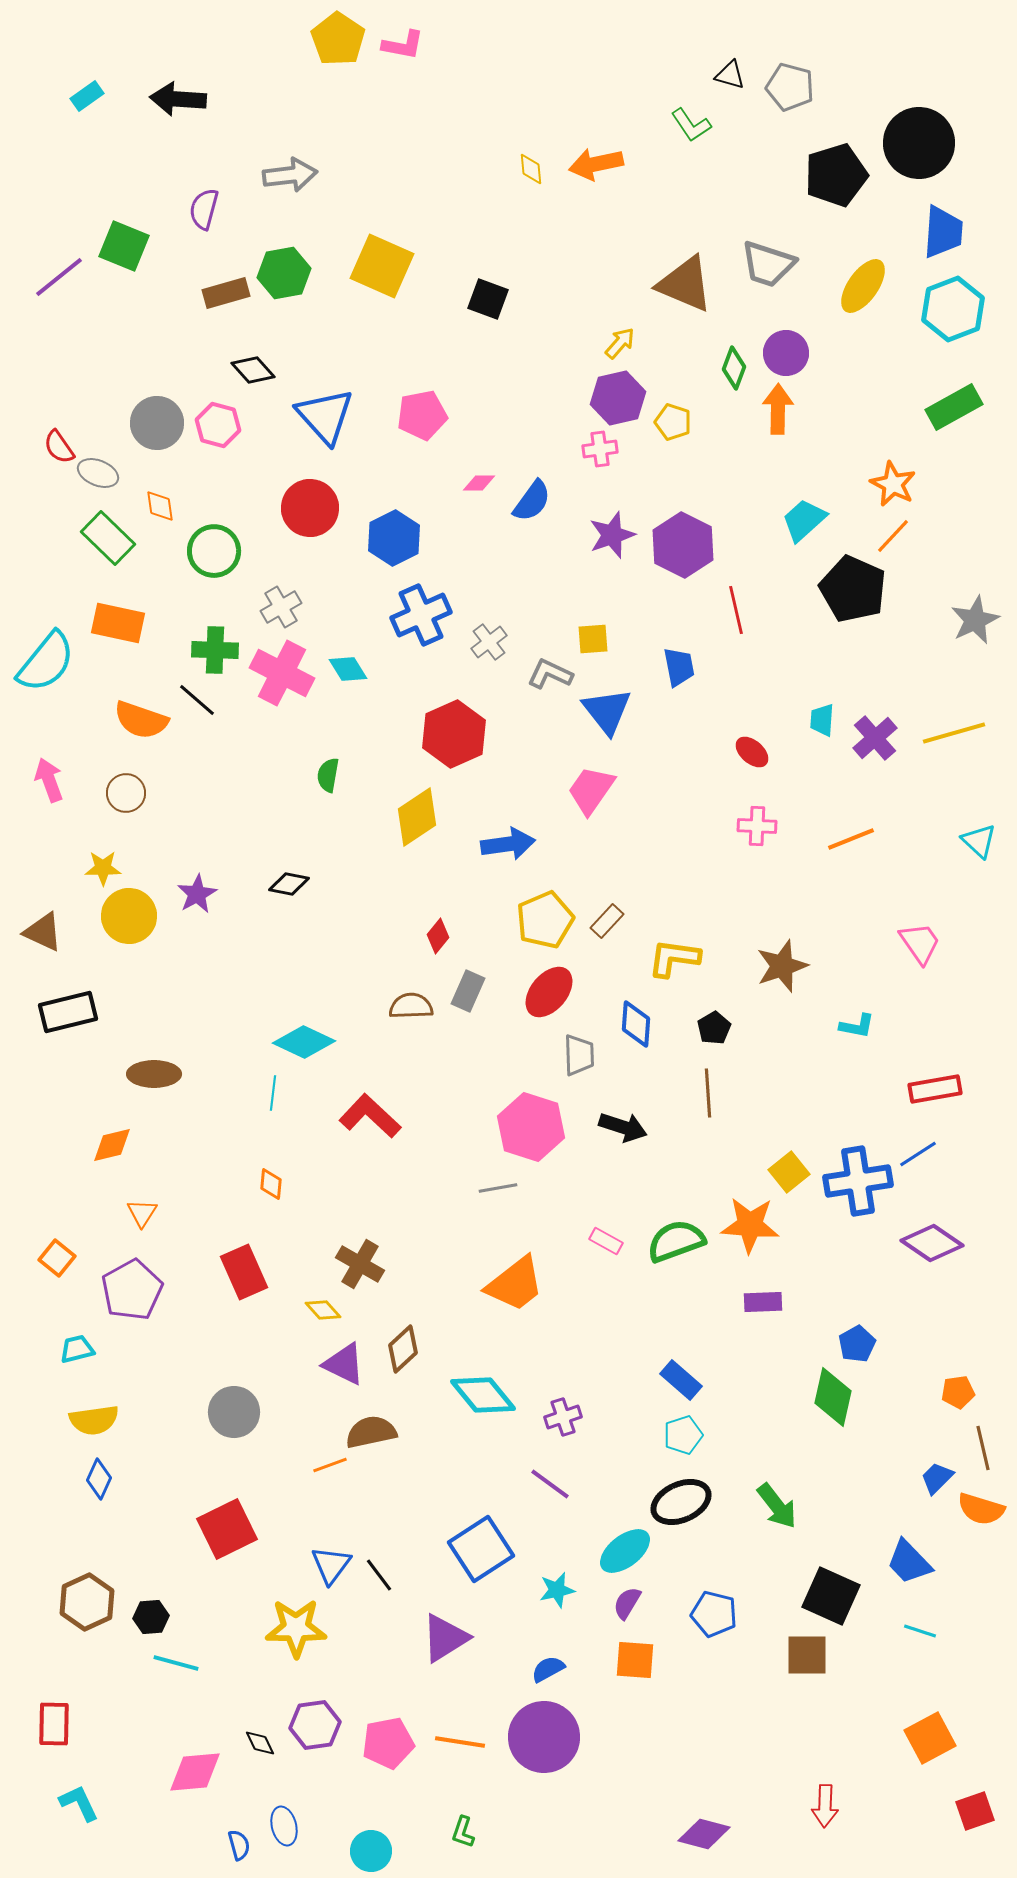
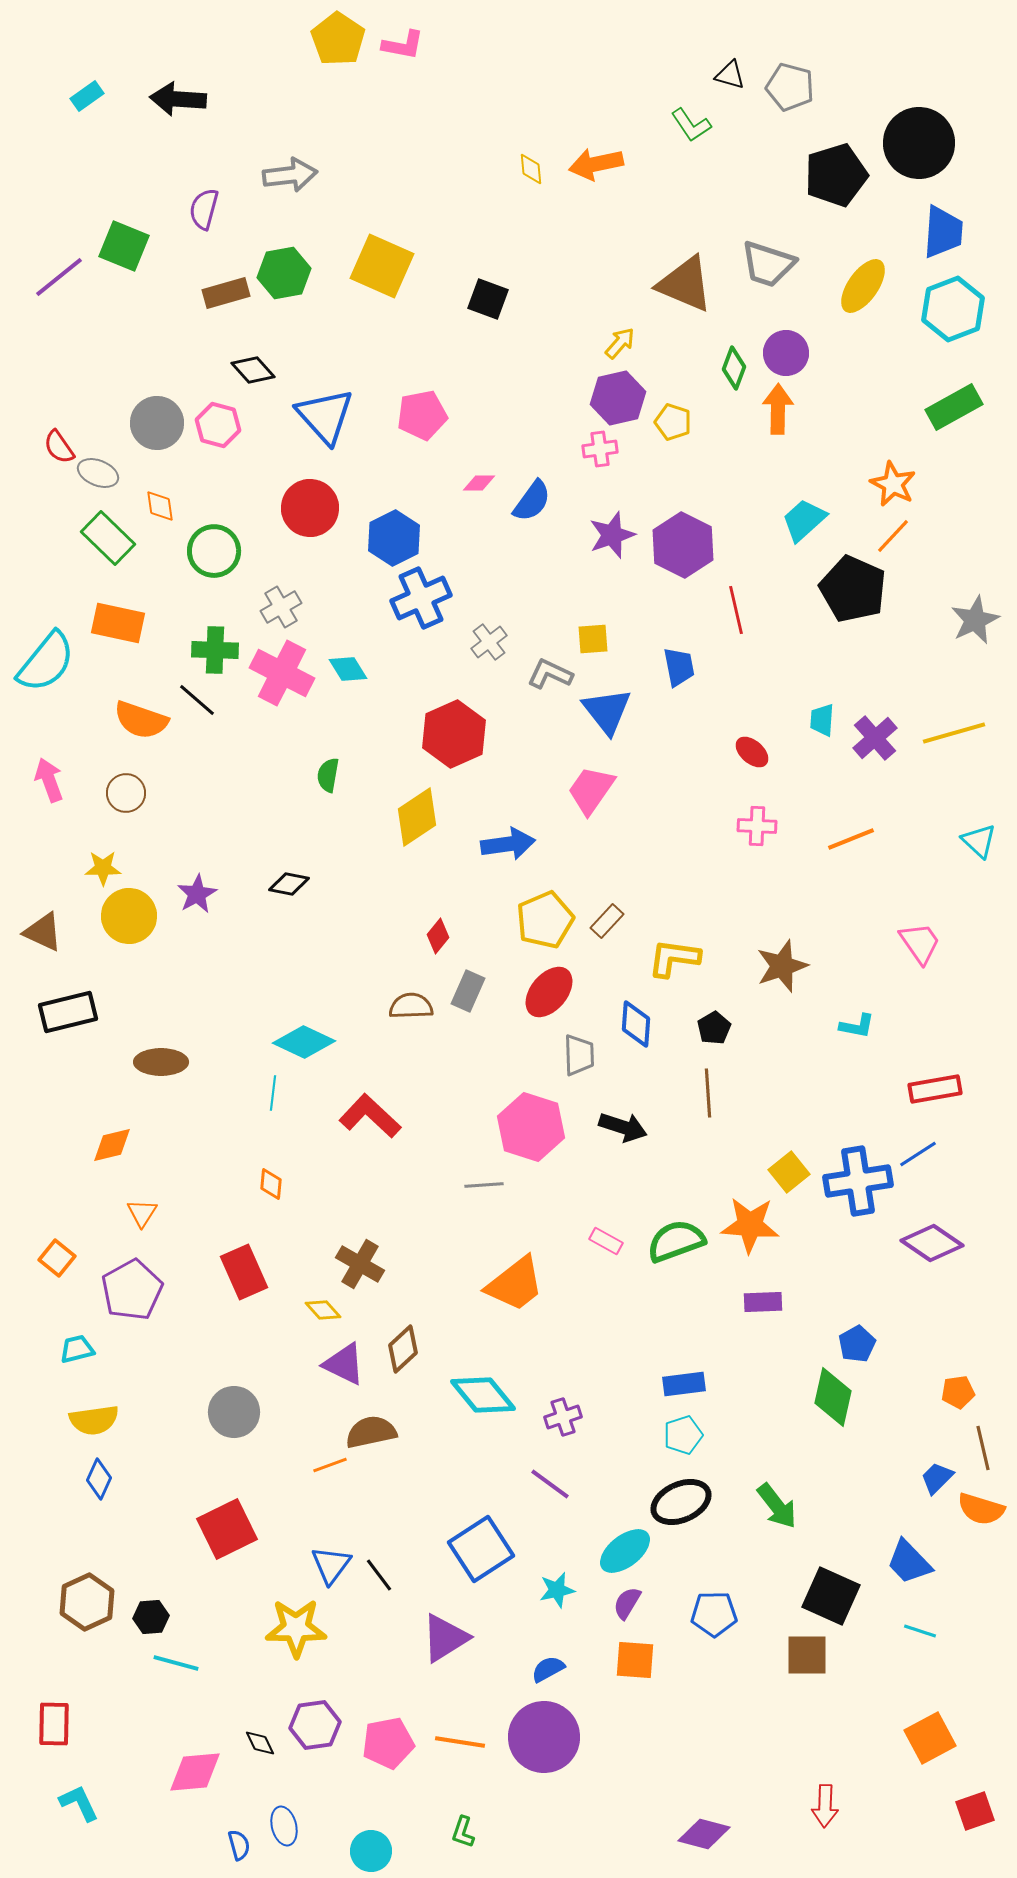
blue cross at (421, 615): moved 17 px up
brown ellipse at (154, 1074): moved 7 px right, 12 px up
gray line at (498, 1188): moved 14 px left, 3 px up; rotated 6 degrees clockwise
blue rectangle at (681, 1380): moved 3 px right, 4 px down; rotated 48 degrees counterclockwise
blue pentagon at (714, 1614): rotated 15 degrees counterclockwise
